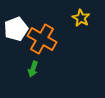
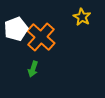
yellow star: moved 1 px right, 1 px up
orange cross: moved 1 px left, 2 px up; rotated 12 degrees clockwise
